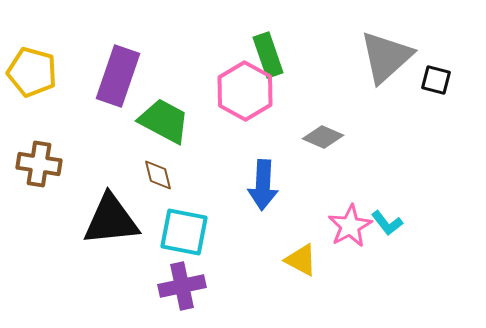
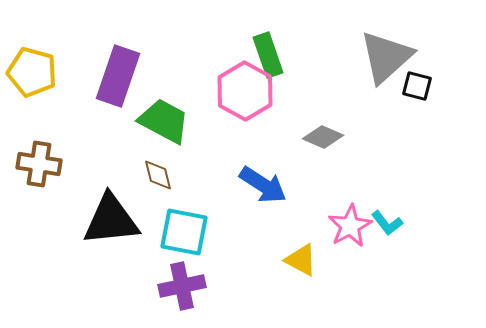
black square: moved 19 px left, 6 px down
blue arrow: rotated 60 degrees counterclockwise
